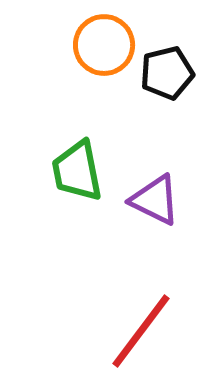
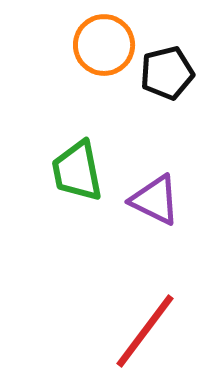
red line: moved 4 px right
